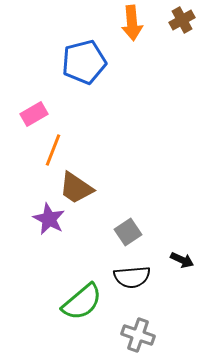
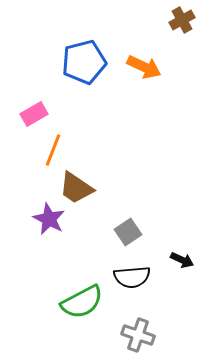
orange arrow: moved 12 px right, 44 px down; rotated 60 degrees counterclockwise
green semicircle: rotated 12 degrees clockwise
